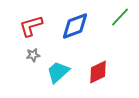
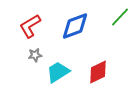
red L-shape: moved 1 px left; rotated 15 degrees counterclockwise
gray star: moved 2 px right
cyan trapezoid: rotated 10 degrees clockwise
